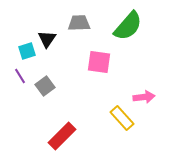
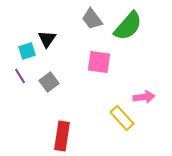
gray trapezoid: moved 13 px right, 4 px up; rotated 125 degrees counterclockwise
gray square: moved 4 px right, 4 px up
red rectangle: rotated 36 degrees counterclockwise
